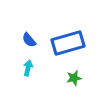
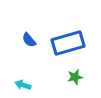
cyan arrow: moved 5 px left, 17 px down; rotated 84 degrees counterclockwise
green star: moved 1 px right, 1 px up
